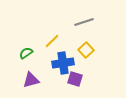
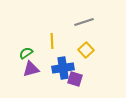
yellow line: rotated 49 degrees counterclockwise
blue cross: moved 5 px down
purple triangle: moved 11 px up
